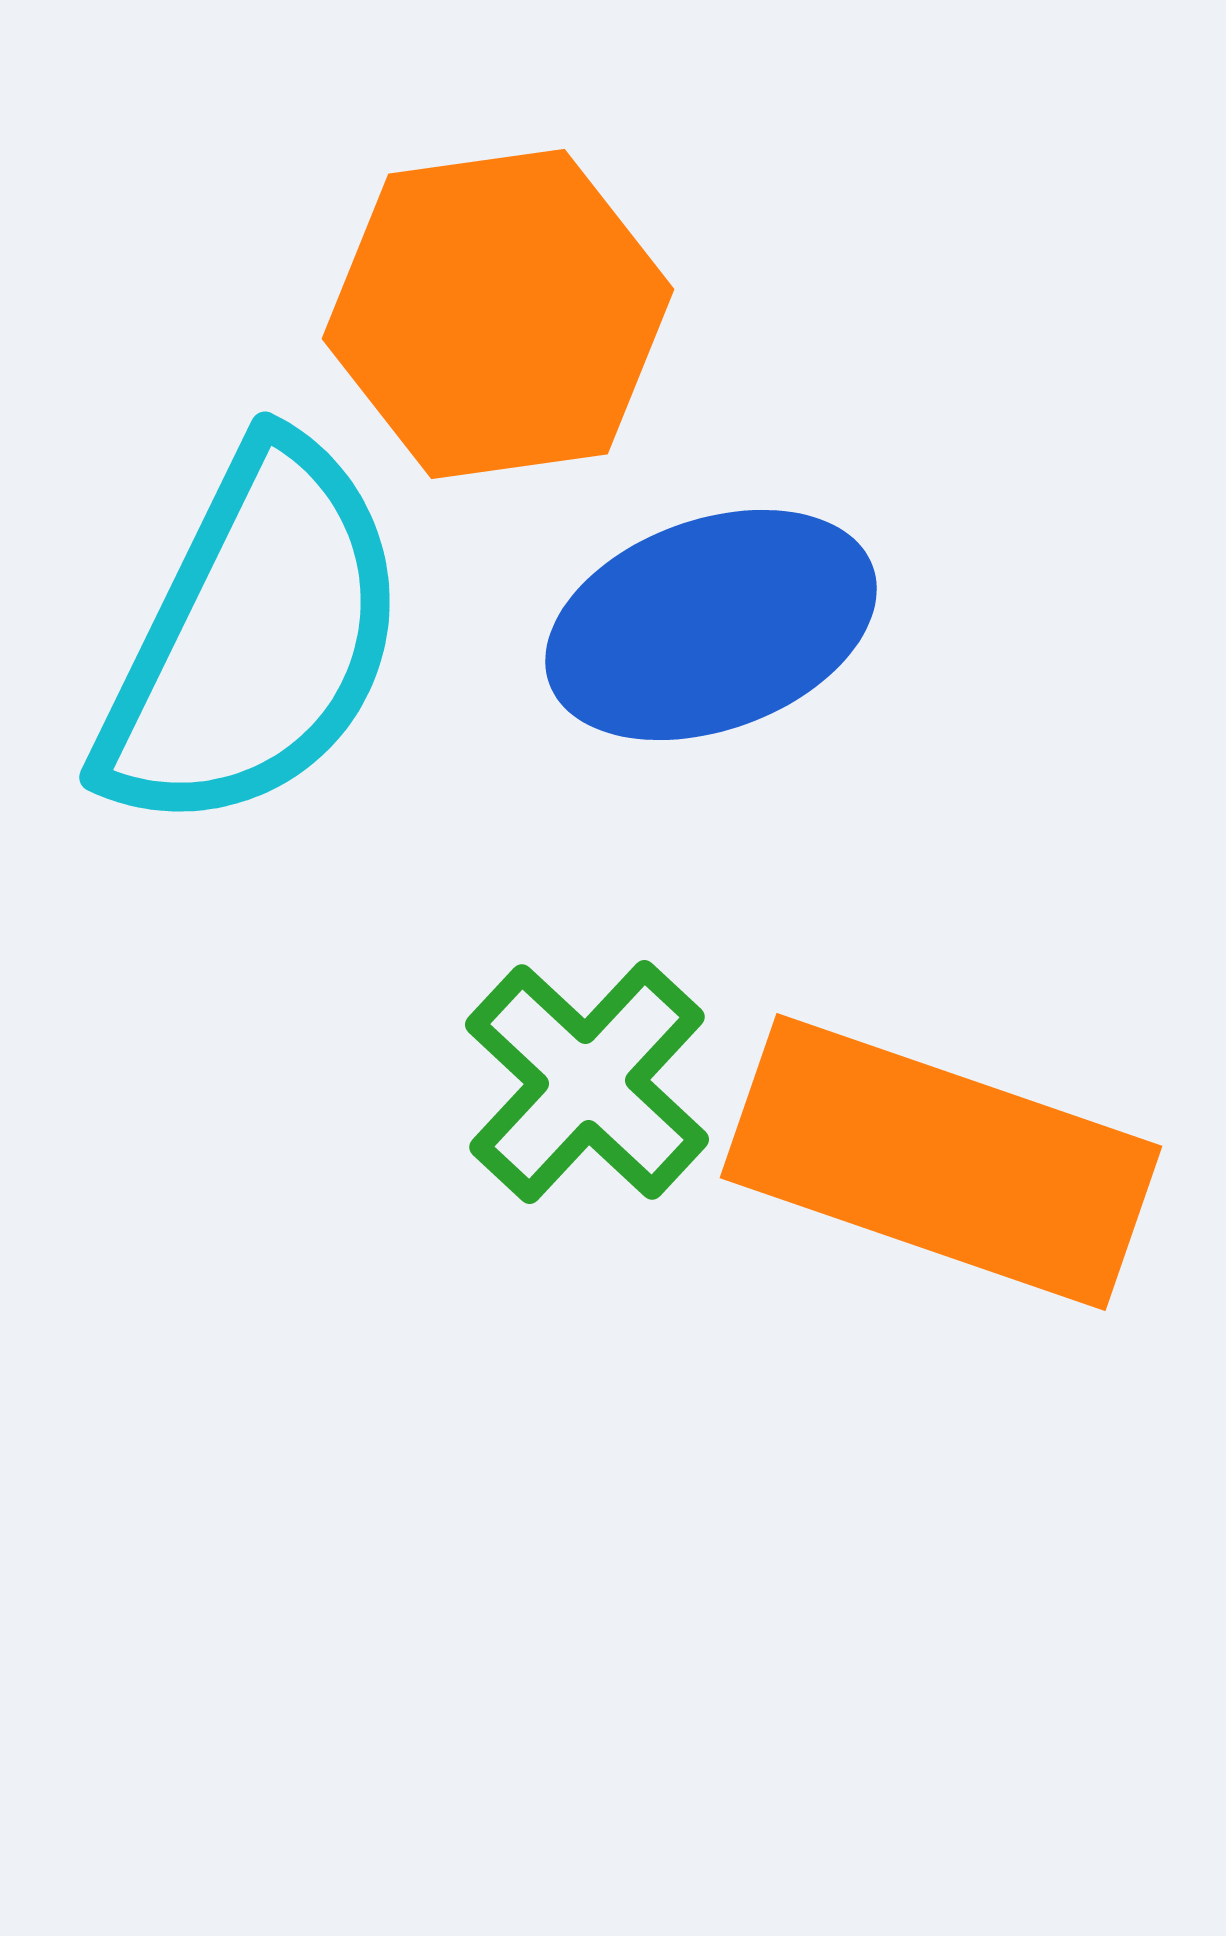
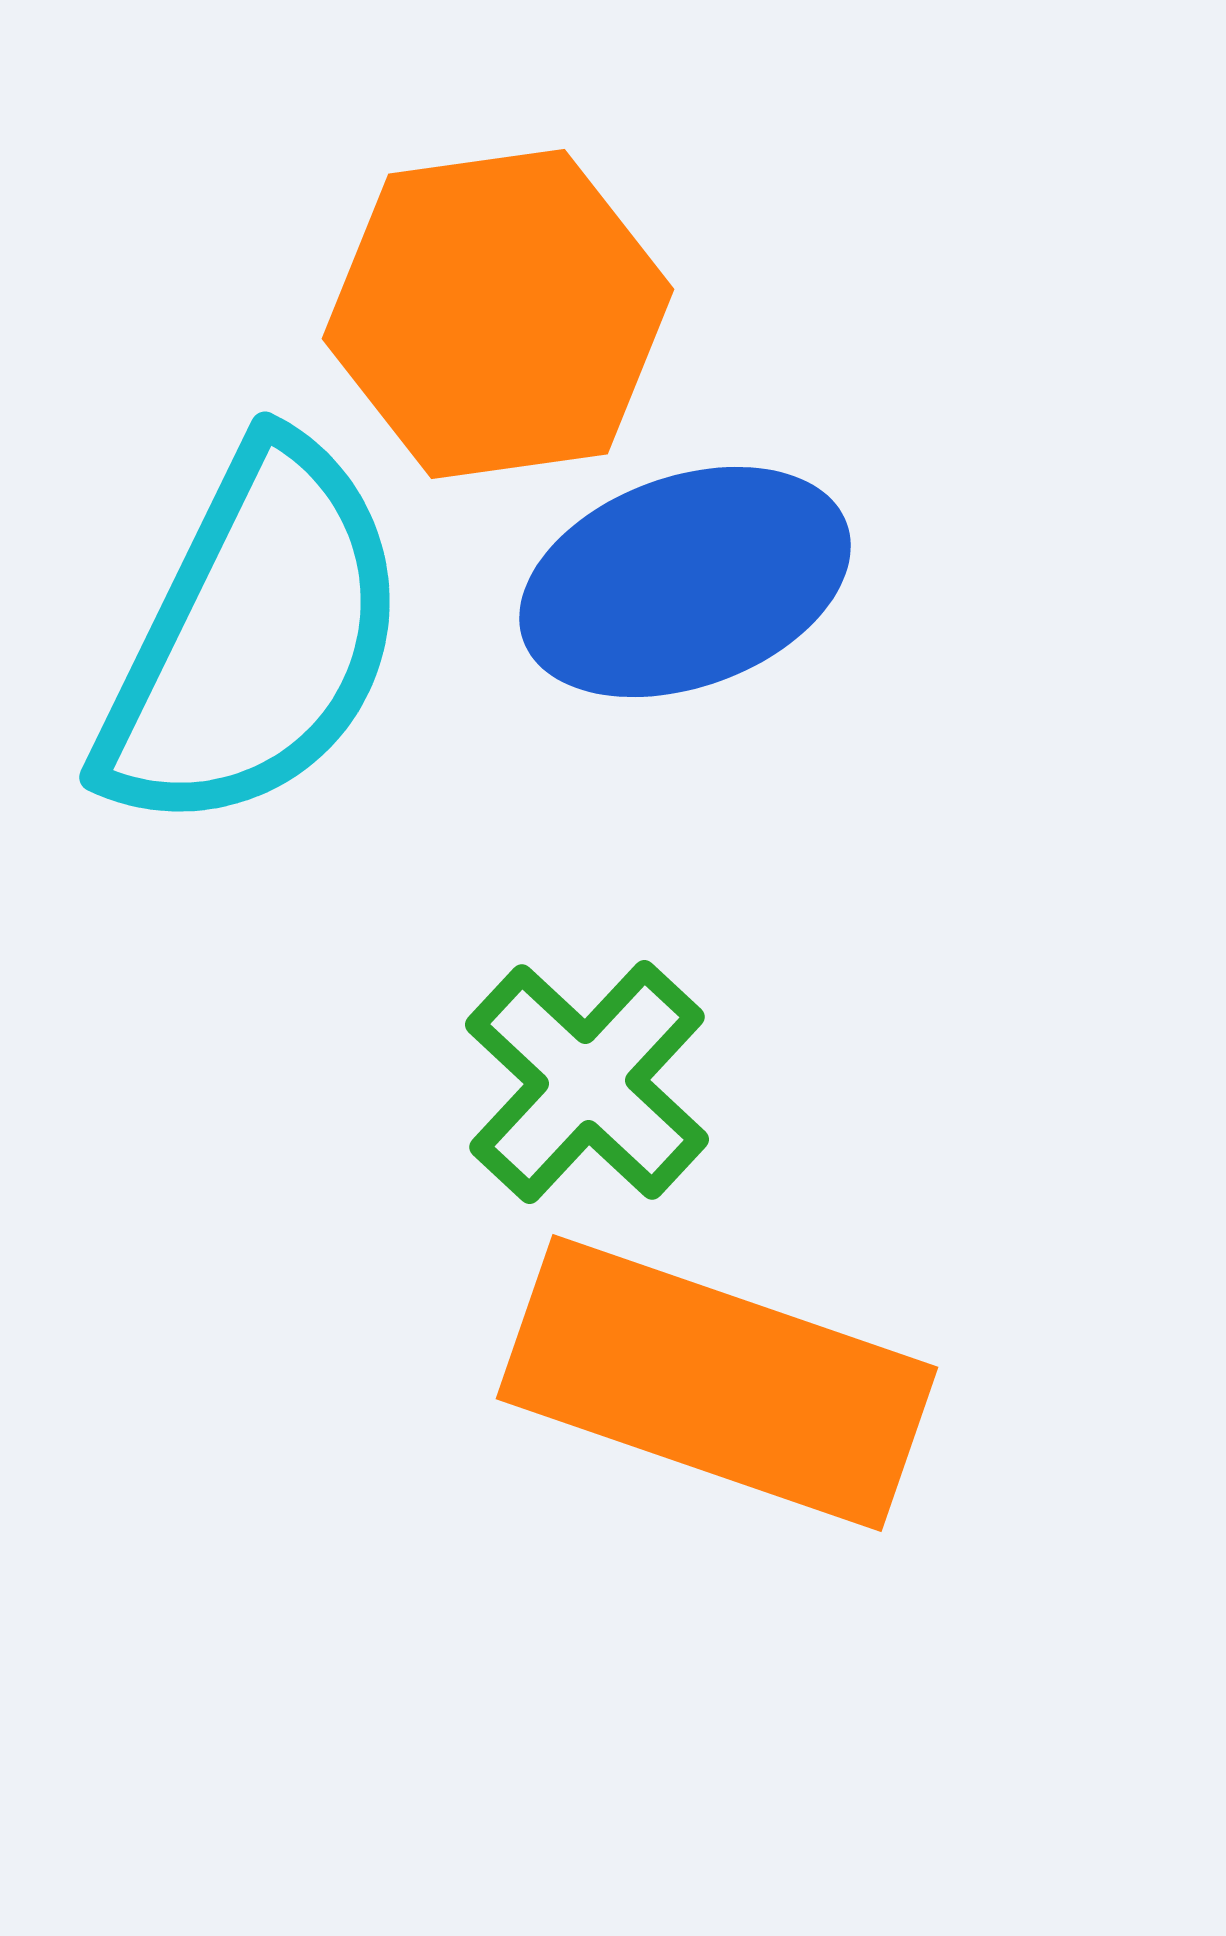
blue ellipse: moved 26 px left, 43 px up
orange rectangle: moved 224 px left, 221 px down
